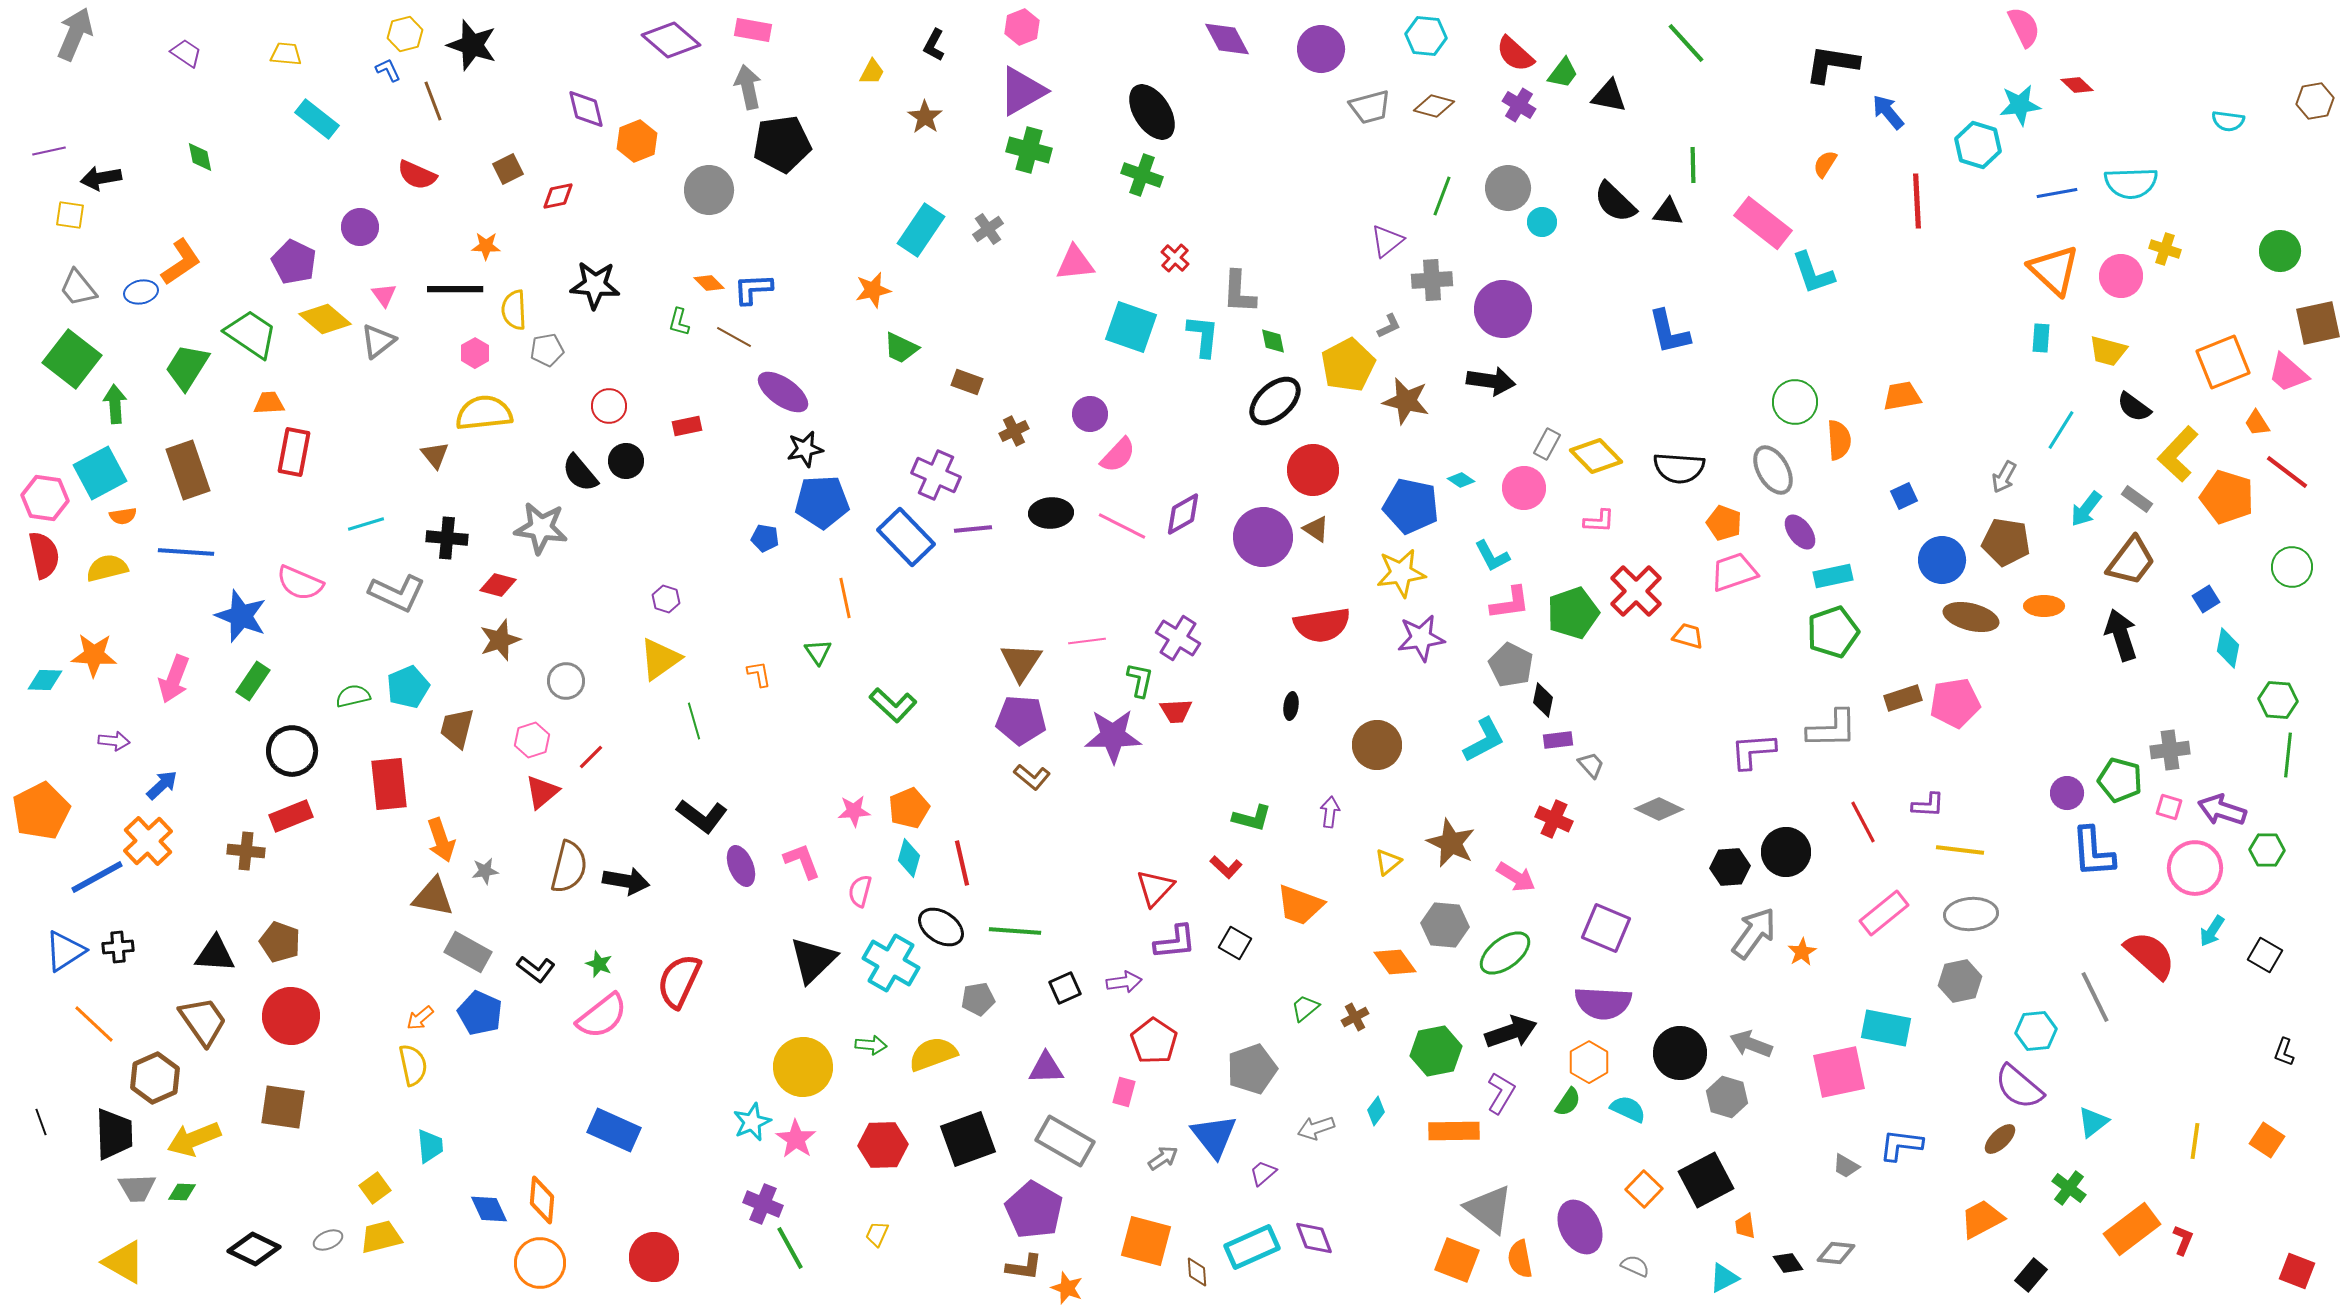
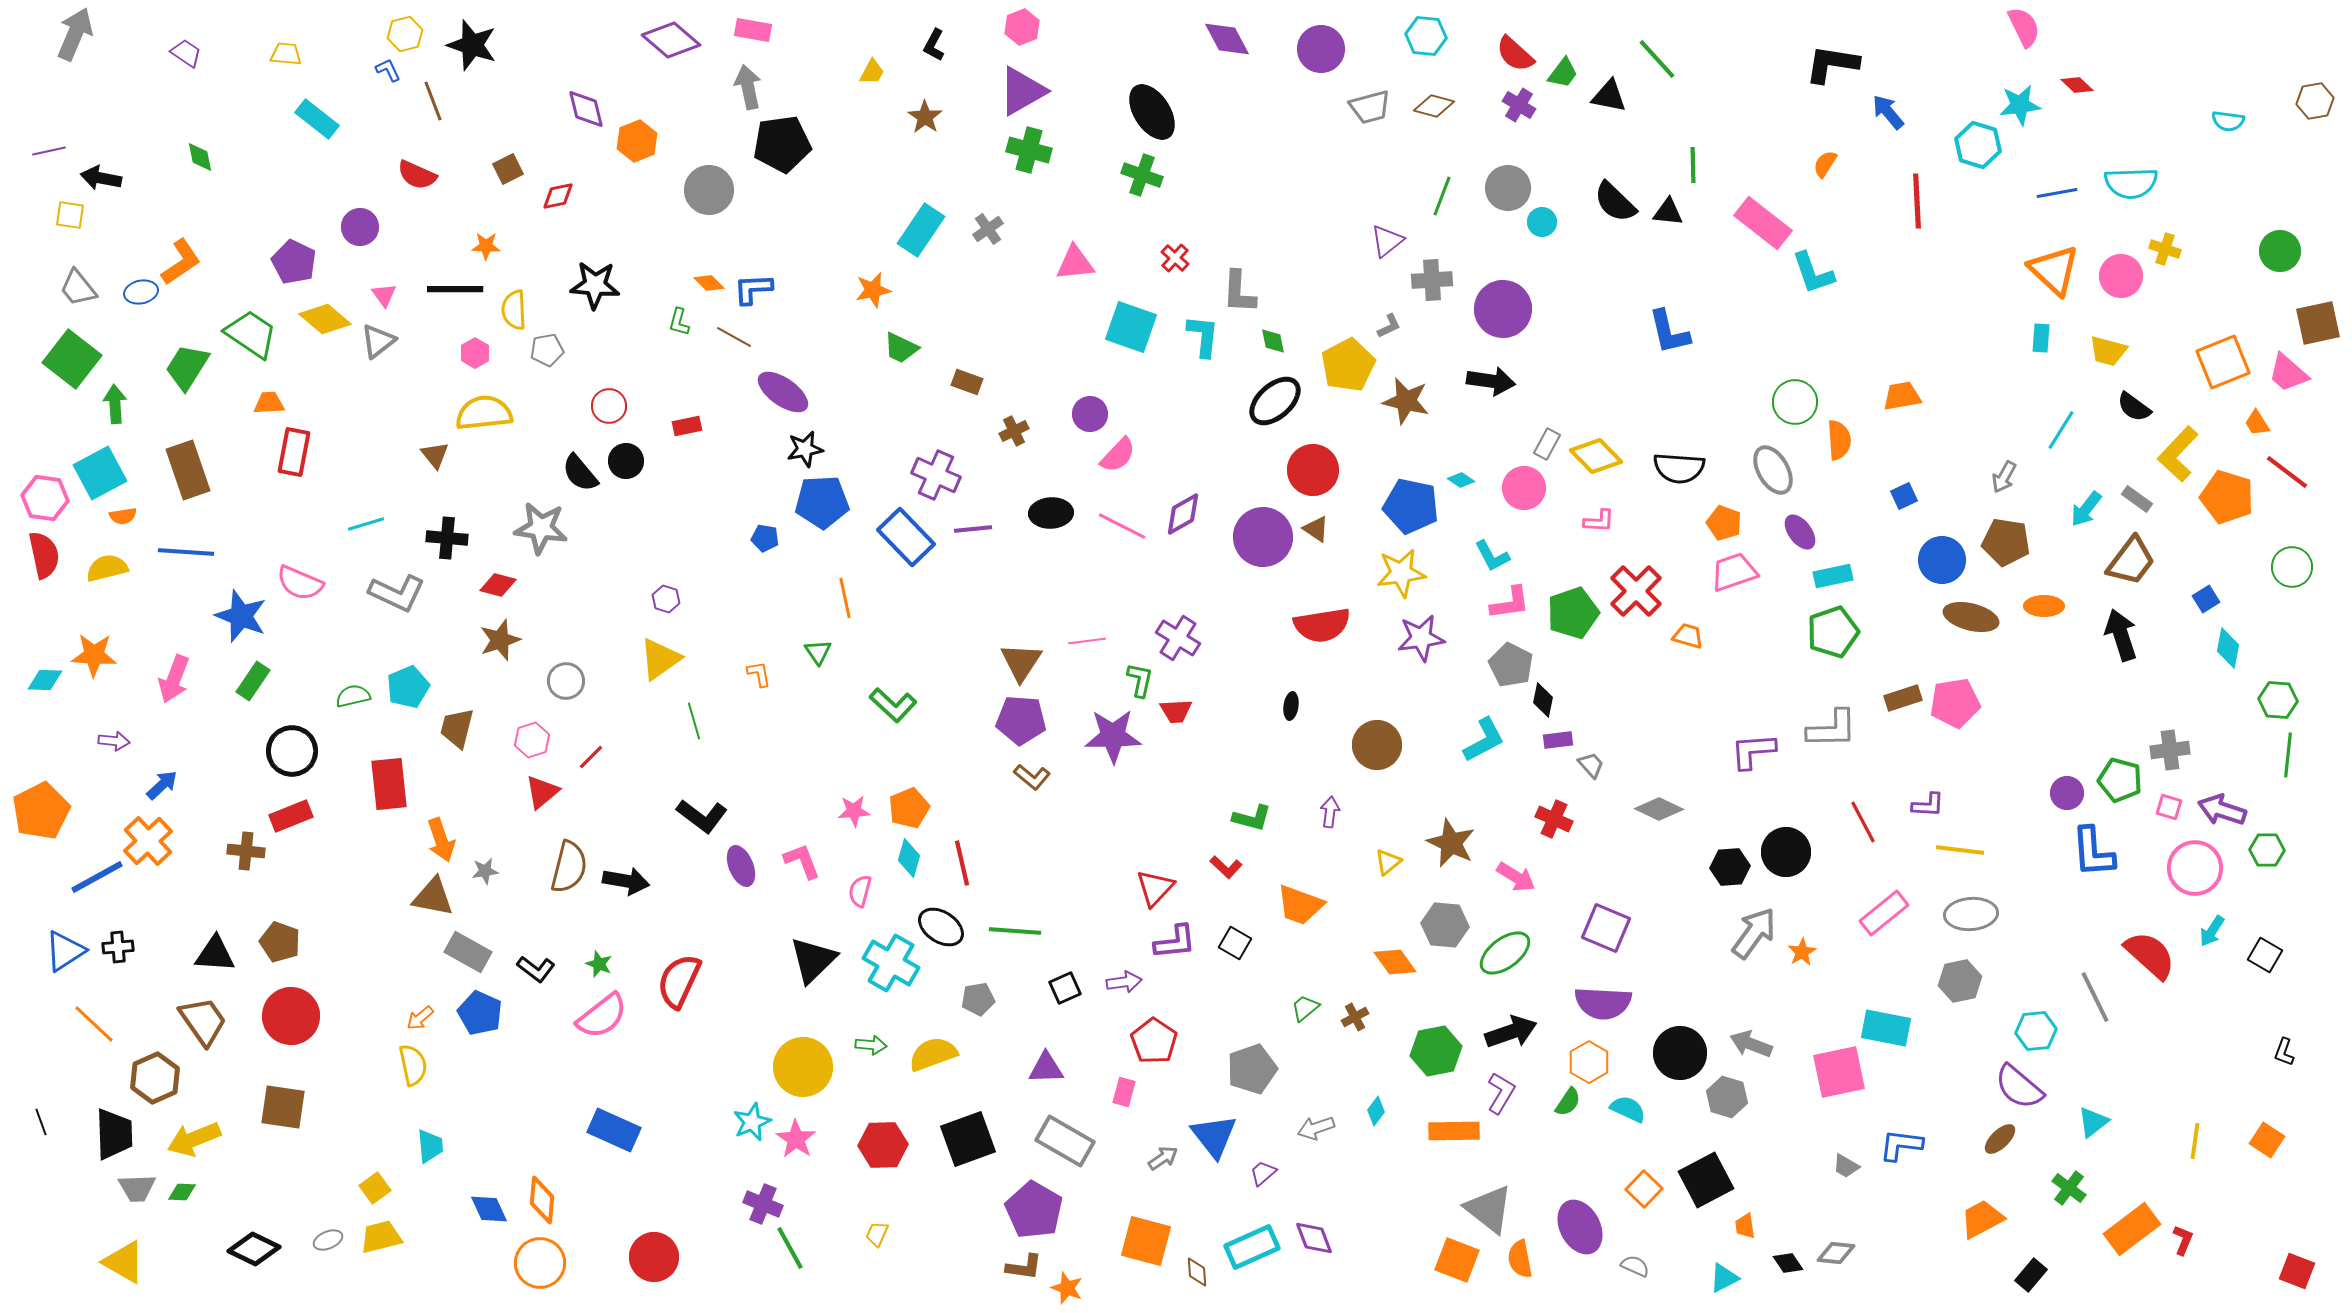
green line at (1686, 43): moved 29 px left, 16 px down
black arrow at (101, 178): rotated 21 degrees clockwise
